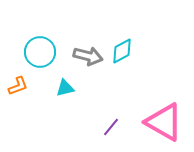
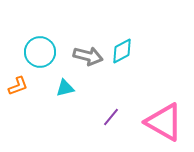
purple line: moved 10 px up
